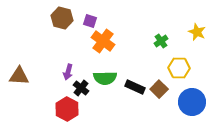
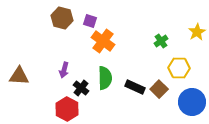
yellow star: rotated 18 degrees clockwise
purple arrow: moved 4 px left, 2 px up
green semicircle: rotated 90 degrees counterclockwise
